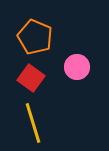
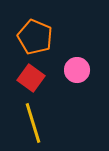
pink circle: moved 3 px down
